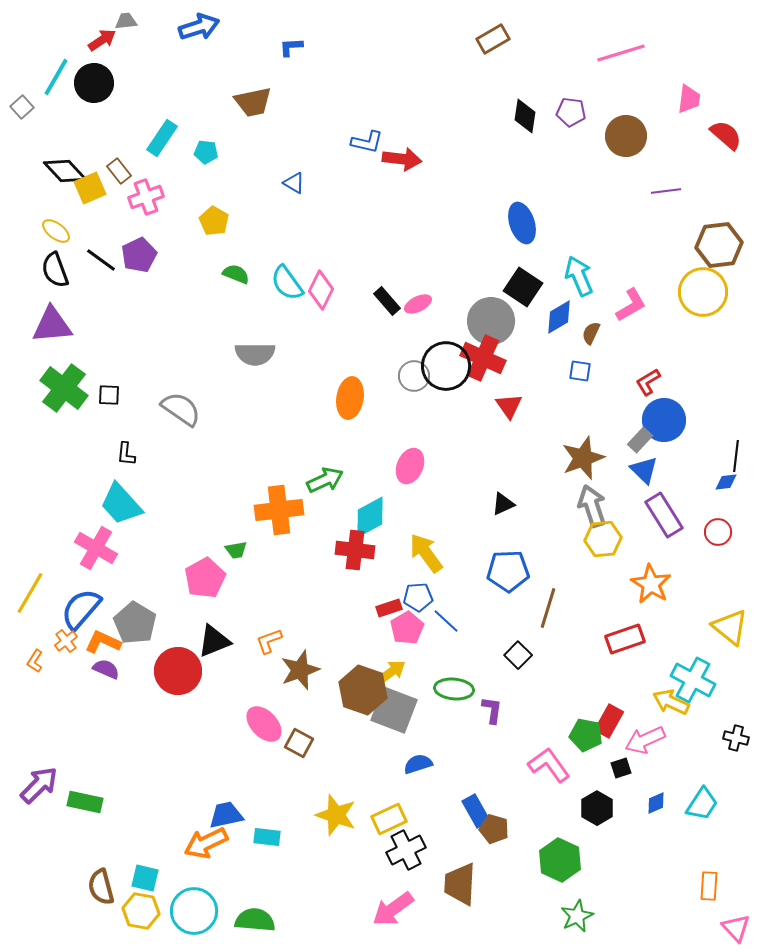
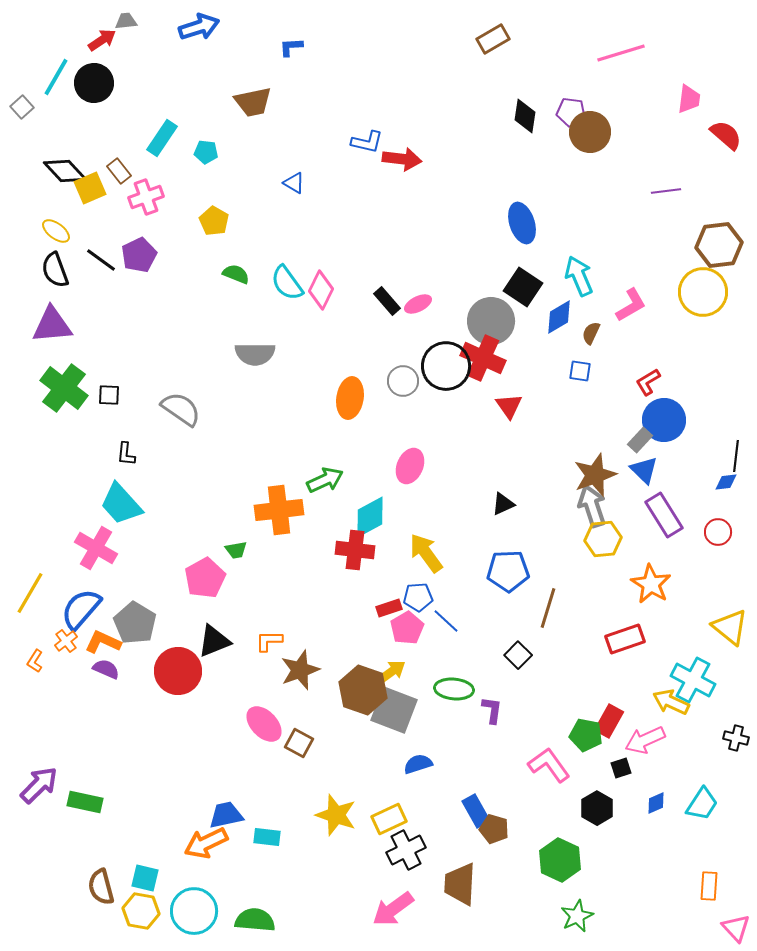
brown circle at (626, 136): moved 36 px left, 4 px up
gray circle at (414, 376): moved 11 px left, 5 px down
brown star at (583, 458): moved 12 px right, 17 px down
orange L-shape at (269, 641): rotated 20 degrees clockwise
